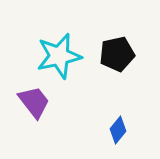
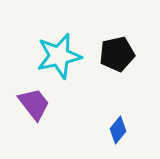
purple trapezoid: moved 2 px down
